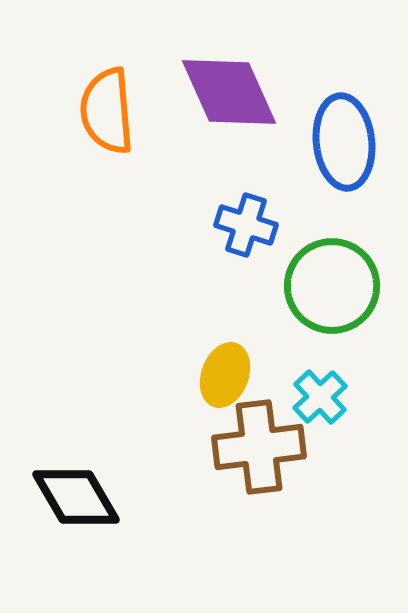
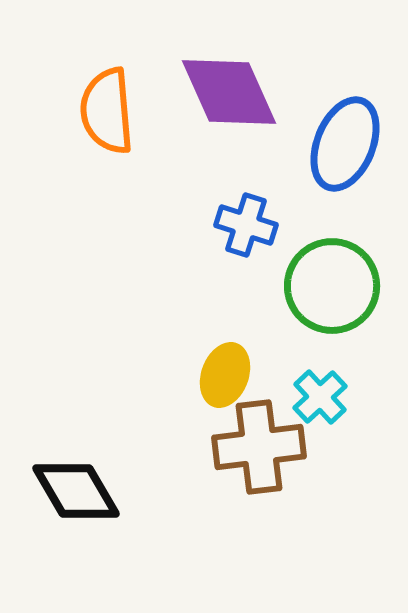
blue ellipse: moved 1 px right, 2 px down; rotated 28 degrees clockwise
black diamond: moved 6 px up
